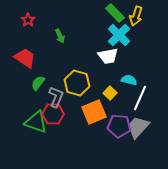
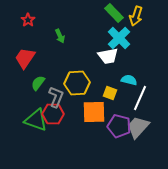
green rectangle: moved 1 px left
cyan cross: moved 3 px down
red trapezoid: rotated 90 degrees counterclockwise
yellow hexagon: rotated 20 degrees counterclockwise
yellow square: rotated 24 degrees counterclockwise
orange square: rotated 20 degrees clockwise
green triangle: moved 2 px up
purple pentagon: rotated 10 degrees clockwise
